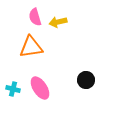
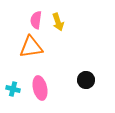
pink semicircle: moved 1 px right, 3 px down; rotated 24 degrees clockwise
yellow arrow: rotated 96 degrees counterclockwise
pink ellipse: rotated 20 degrees clockwise
